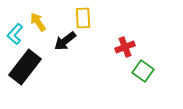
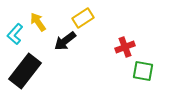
yellow rectangle: rotated 60 degrees clockwise
black rectangle: moved 4 px down
green square: rotated 25 degrees counterclockwise
